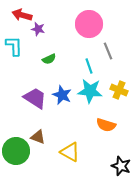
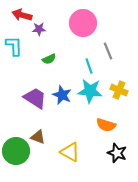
pink circle: moved 6 px left, 1 px up
purple star: moved 1 px right; rotated 16 degrees counterclockwise
black star: moved 4 px left, 13 px up
